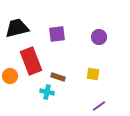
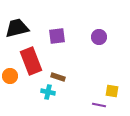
purple square: moved 2 px down
yellow square: moved 19 px right, 17 px down
cyan cross: moved 1 px right
purple line: moved 1 px up; rotated 48 degrees clockwise
